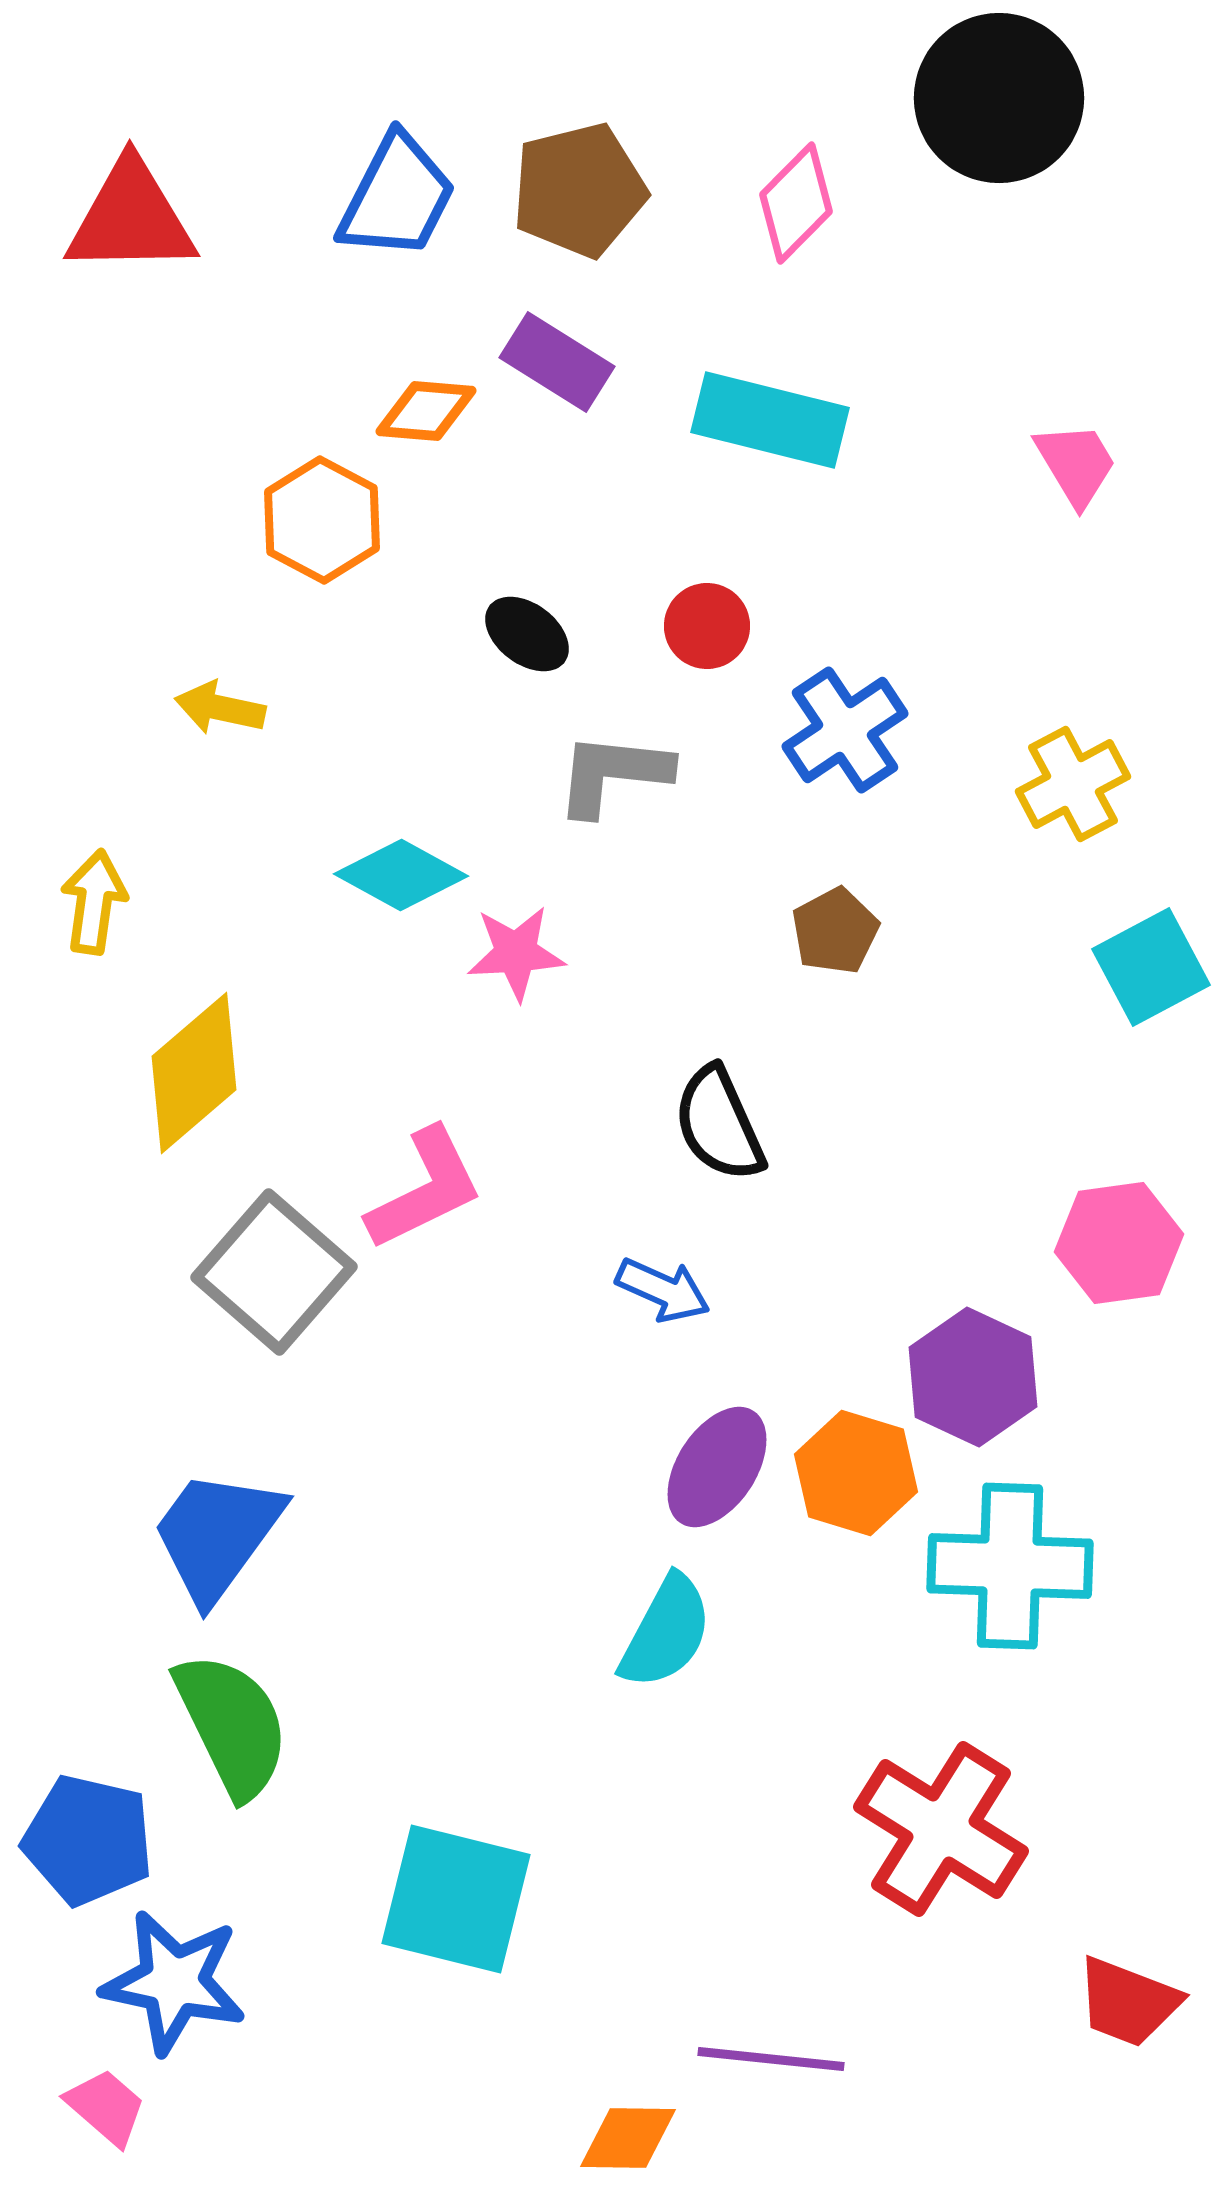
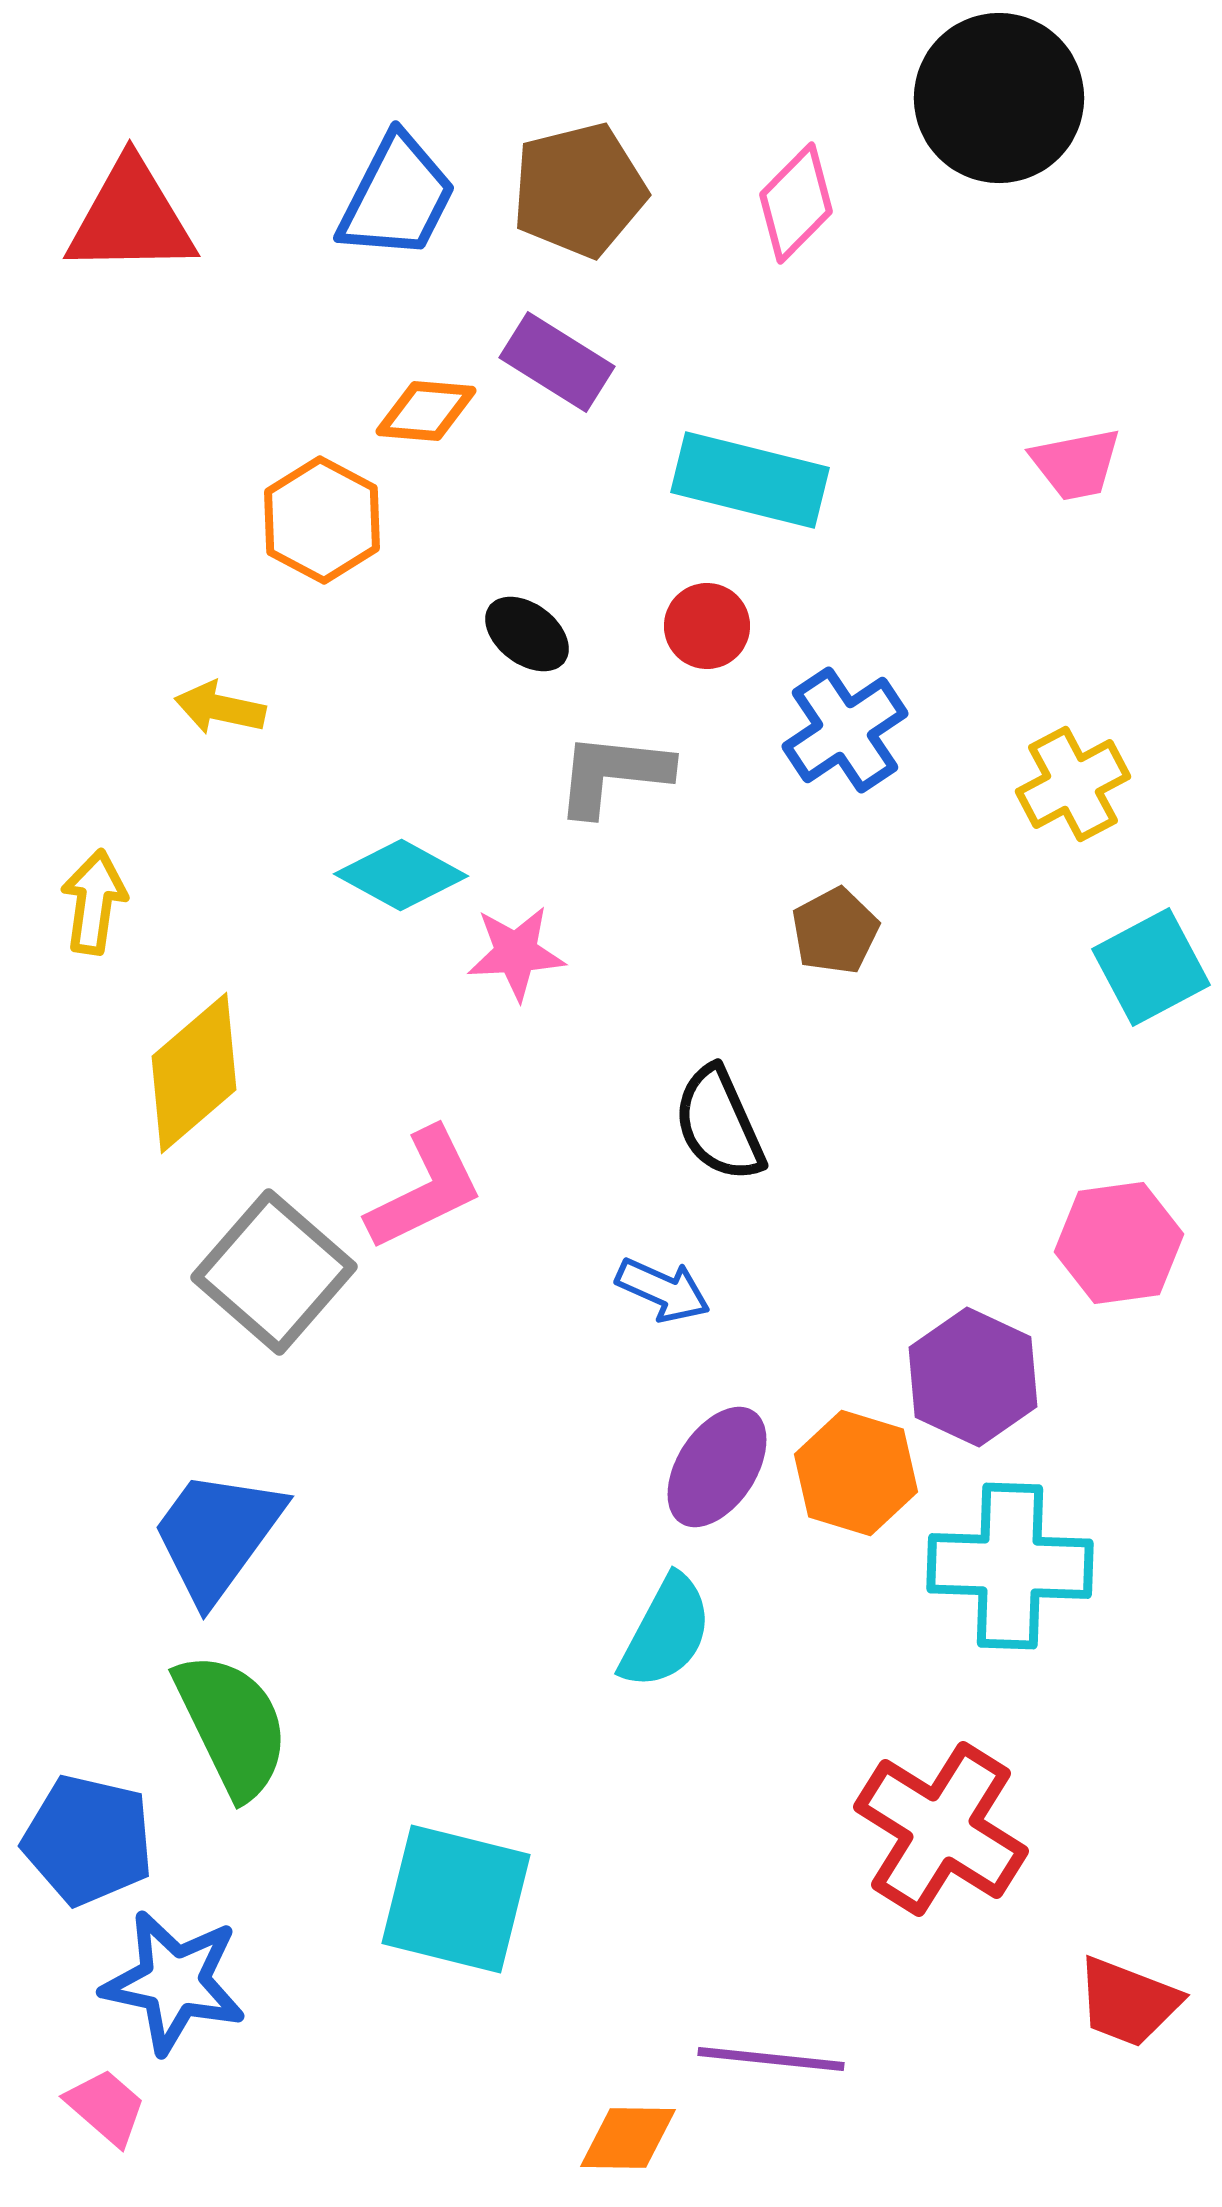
cyan rectangle at (770, 420): moved 20 px left, 60 px down
pink trapezoid at (1076, 464): rotated 110 degrees clockwise
